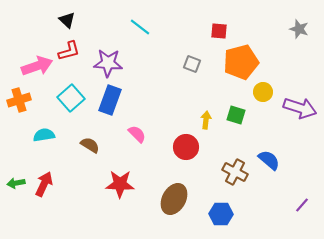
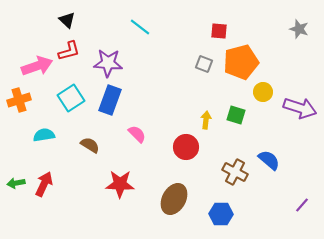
gray square: moved 12 px right
cyan square: rotated 8 degrees clockwise
